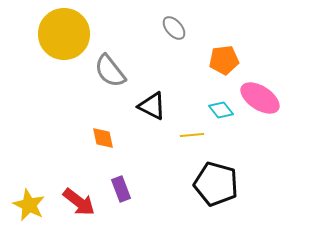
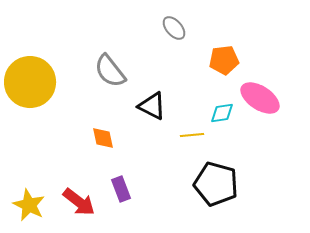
yellow circle: moved 34 px left, 48 px down
cyan diamond: moved 1 px right, 3 px down; rotated 60 degrees counterclockwise
